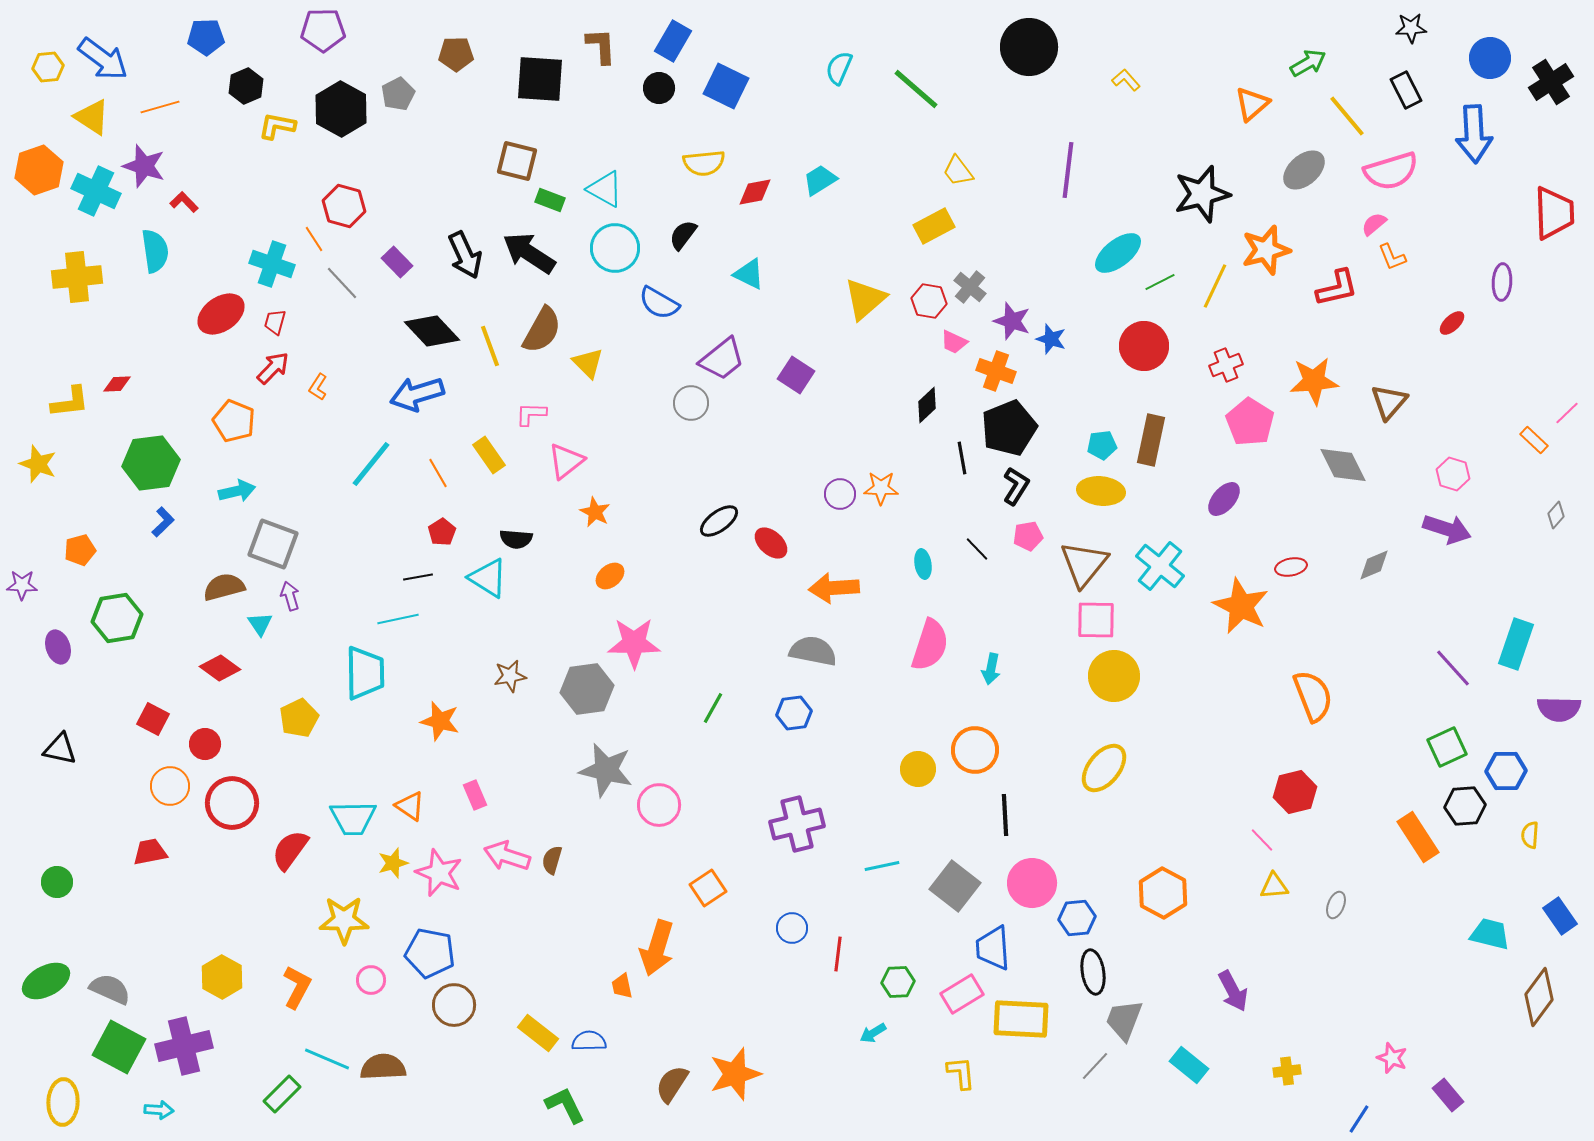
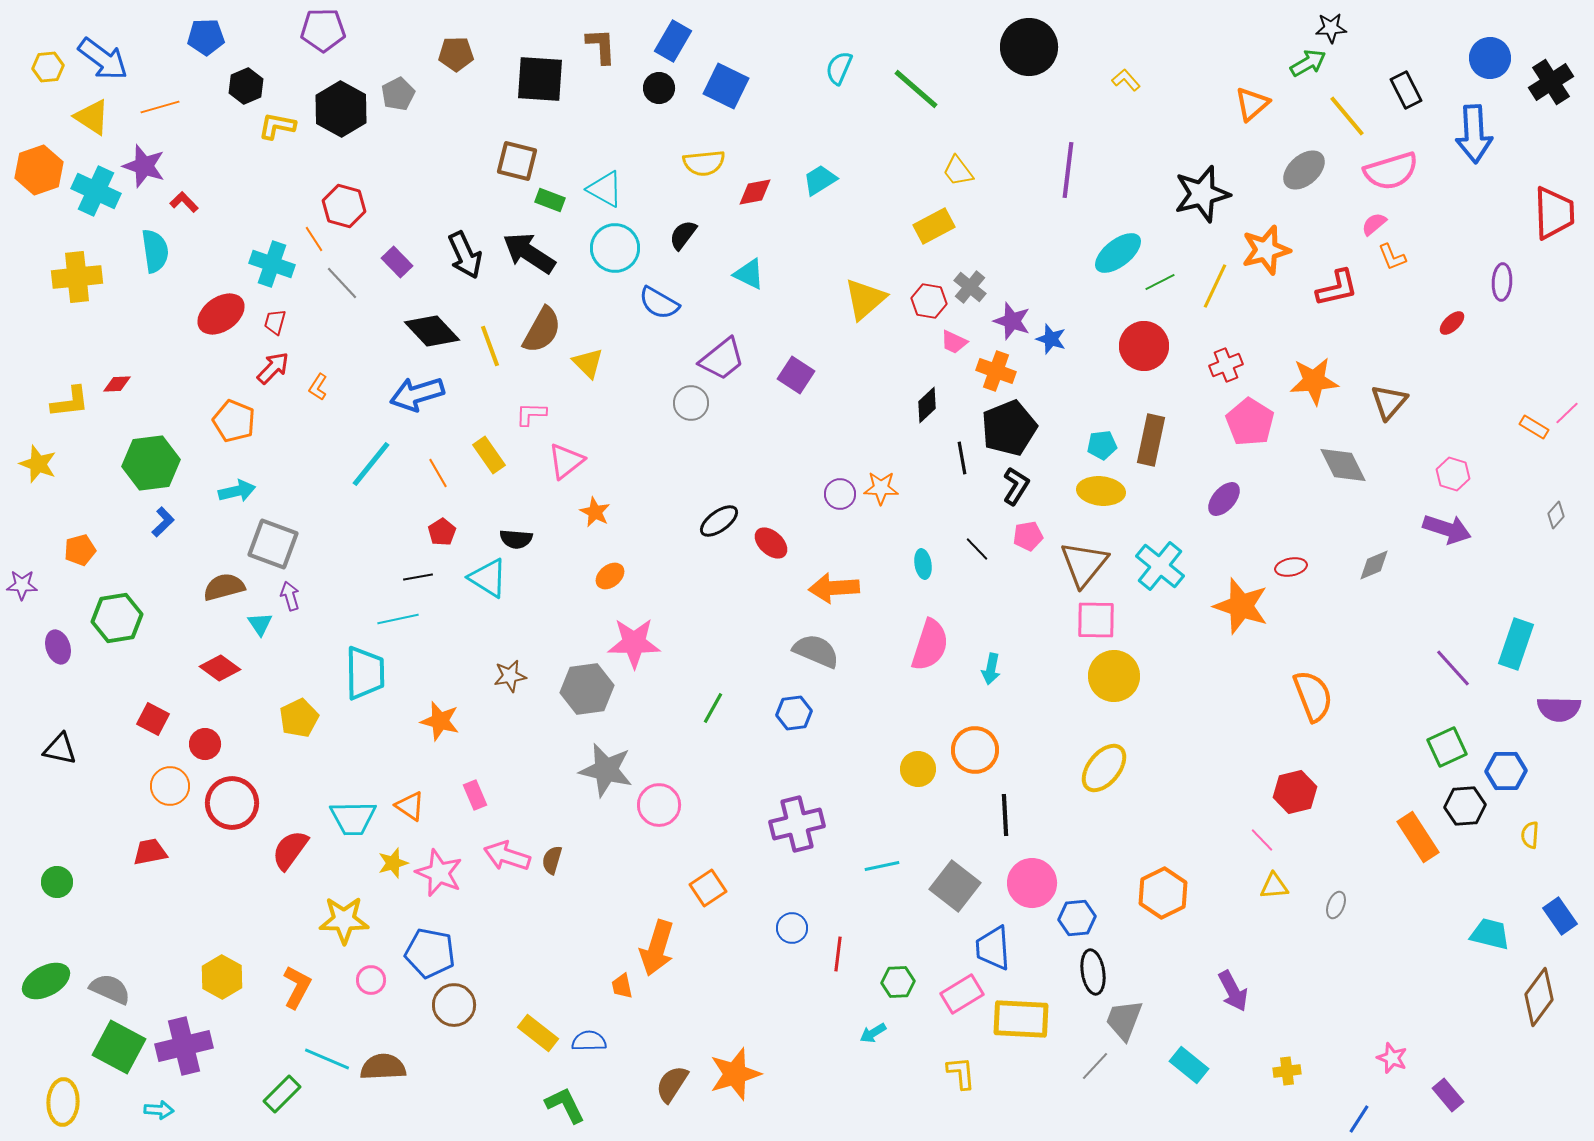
black star at (1411, 28): moved 80 px left
orange rectangle at (1534, 440): moved 13 px up; rotated 12 degrees counterclockwise
orange star at (1241, 606): rotated 8 degrees counterclockwise
gray semicircle at (813, 651): moved 3 px right; rotated 12 degrees clockwise
orange hexagon at (1163, 893): rotated 6 degrees clockwise
